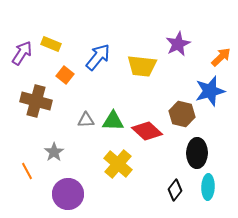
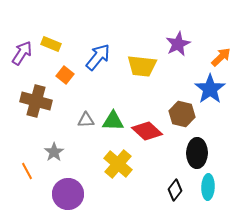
blue star: moved 2 px up; rotated 20 degrees counterclockwise
